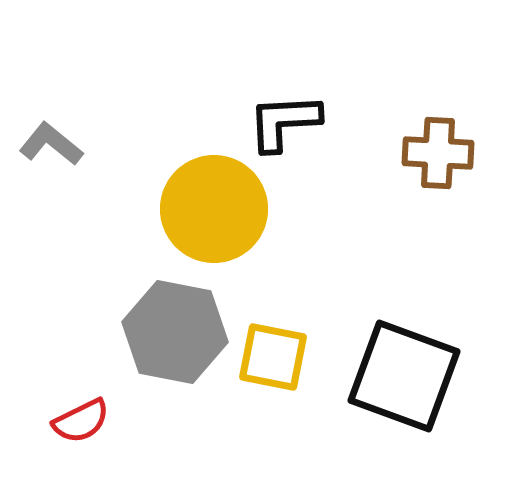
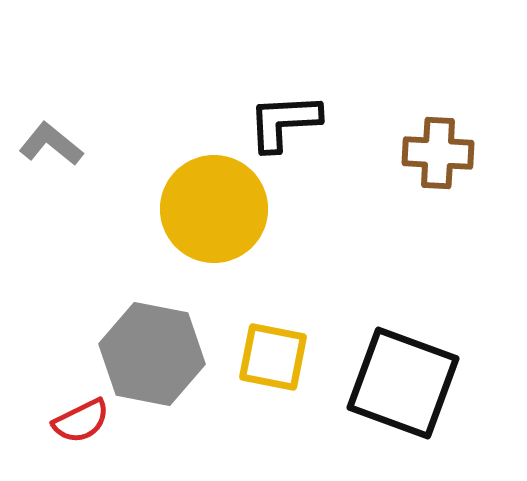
gray hexagon: moved 23 px left, 22 px down
black square: moved 1 px left, 7 px down
